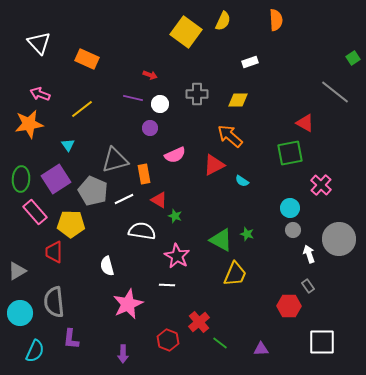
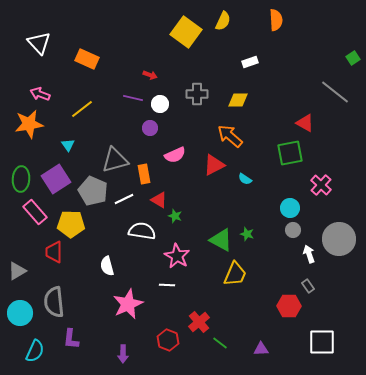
cyan semicircle at (242, 181): moved 3 px right, 2 px up
